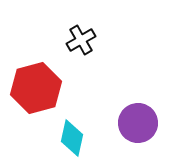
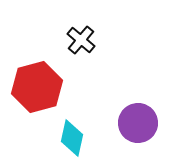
black cross: rotated 20 degrees counterclockwise
red hexagon: moved 1 px right, 1 px up
